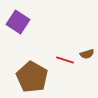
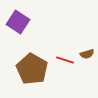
brown pentagon: moved 8 px up
